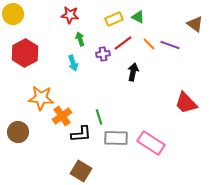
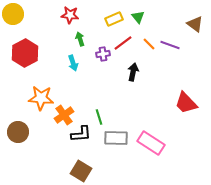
green triangle: rotated 24 degrees clockwise
orange cross: moved 2 px right, 1 px up
